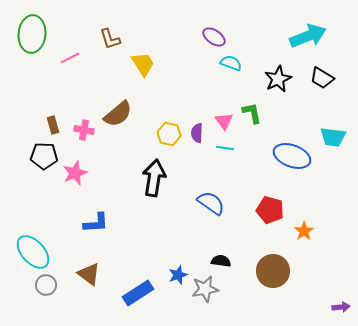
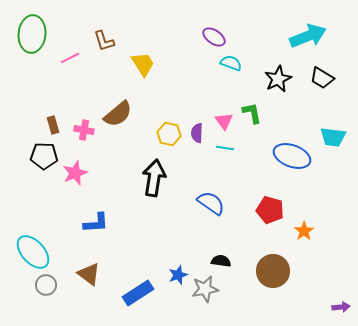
brown L-shape: moved 6 px left, 2 px down
